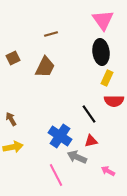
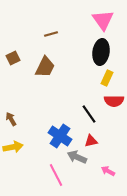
black ellipse: rotated 15 degrees clockwise
